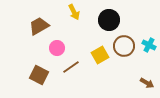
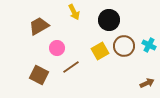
yellow square: moved 4 px up
brown arrow: rotated 56 degrees counterclockwise
